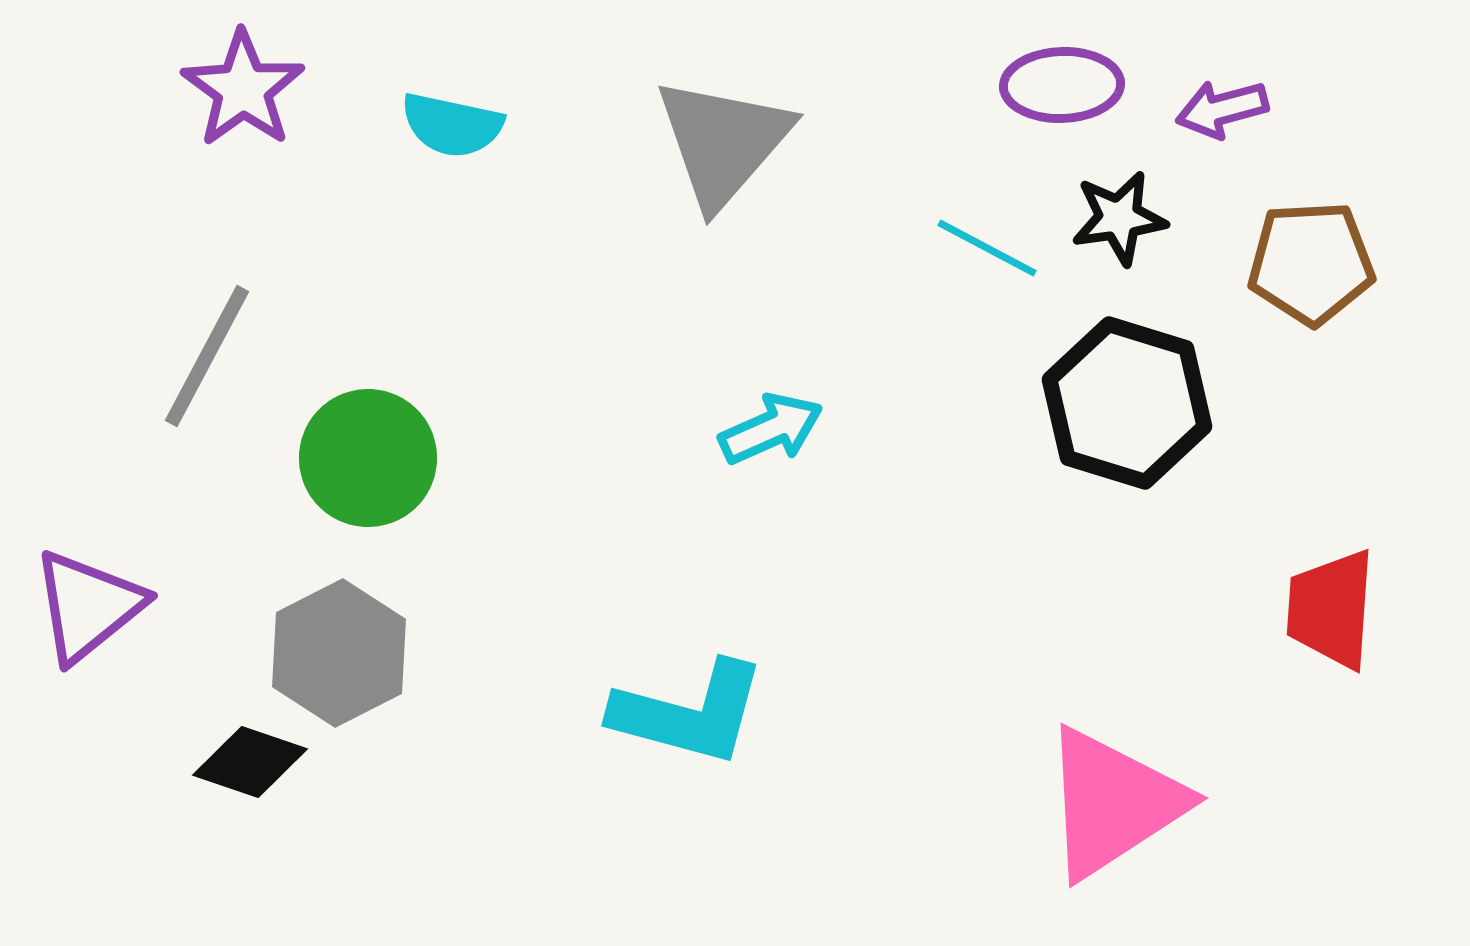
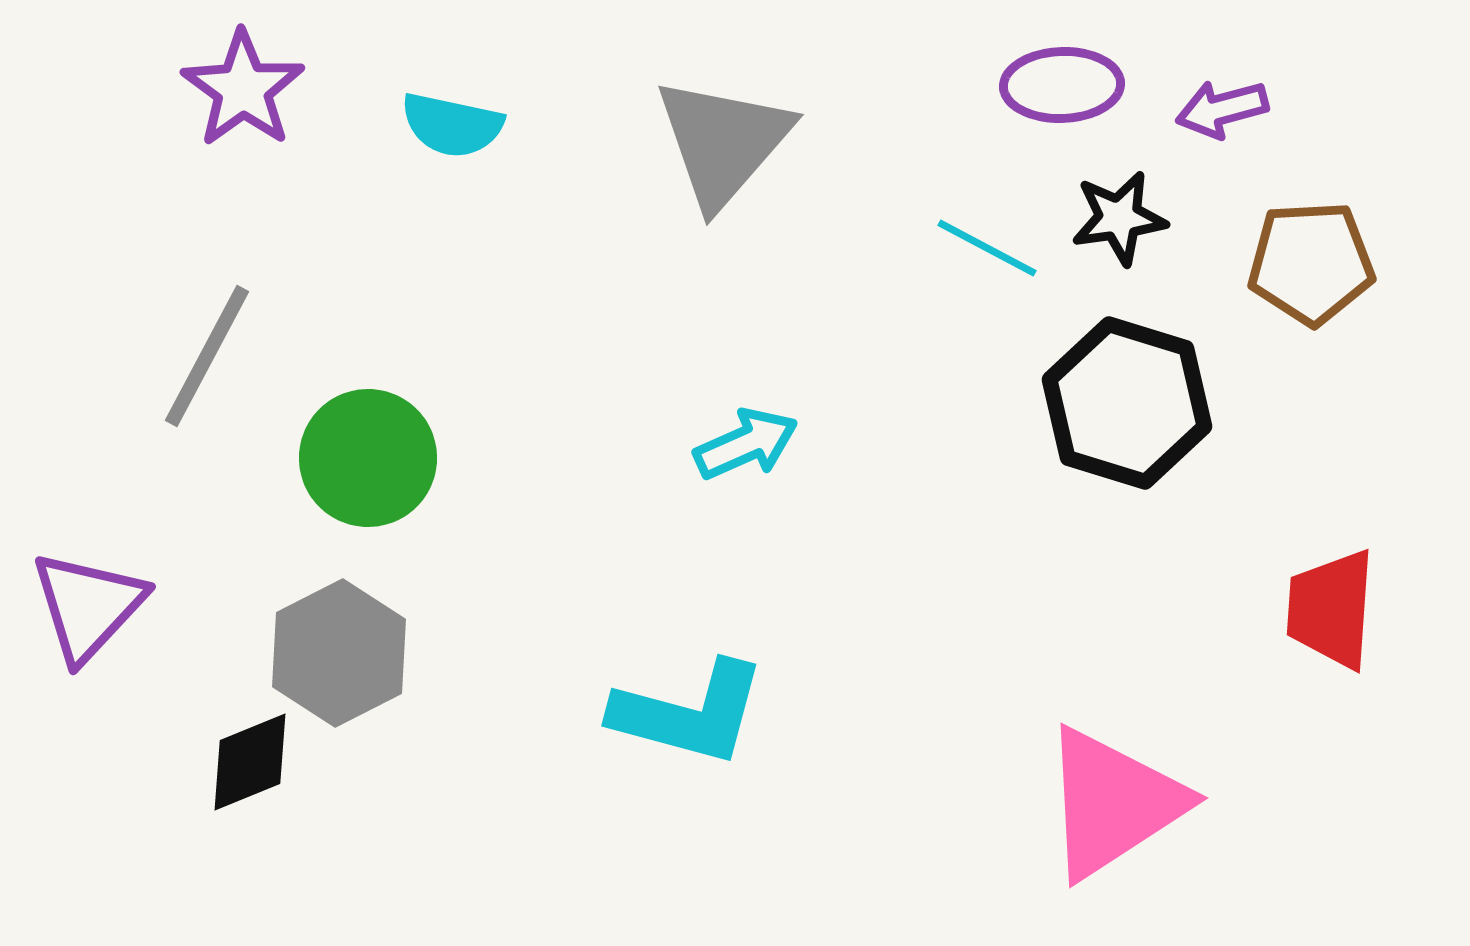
cyan arrow: moved 25 px left, 15 px down
purple triangle: rotated 8 degrees counterclockwise
black diamond: rotated 41 degrees counterclockwise
